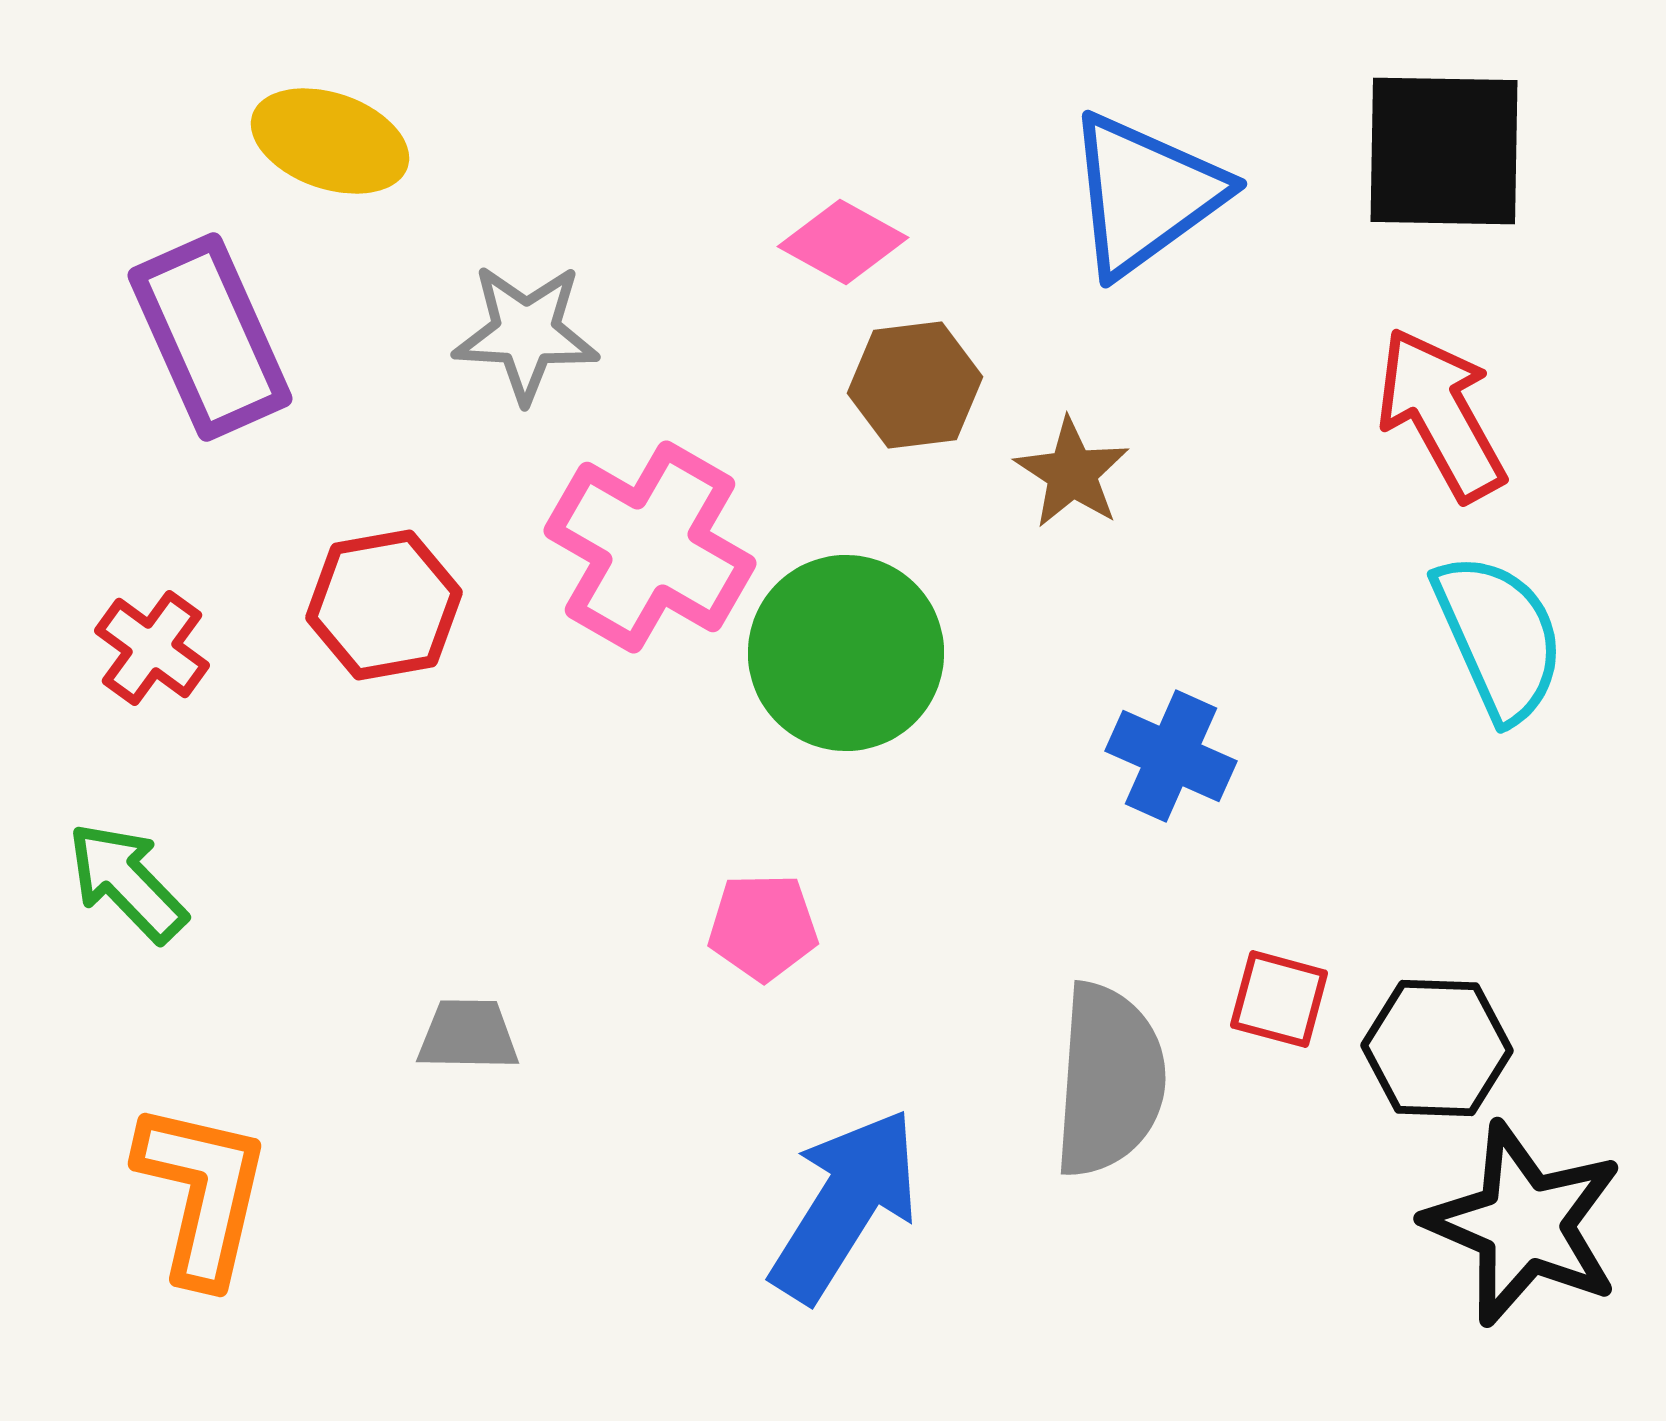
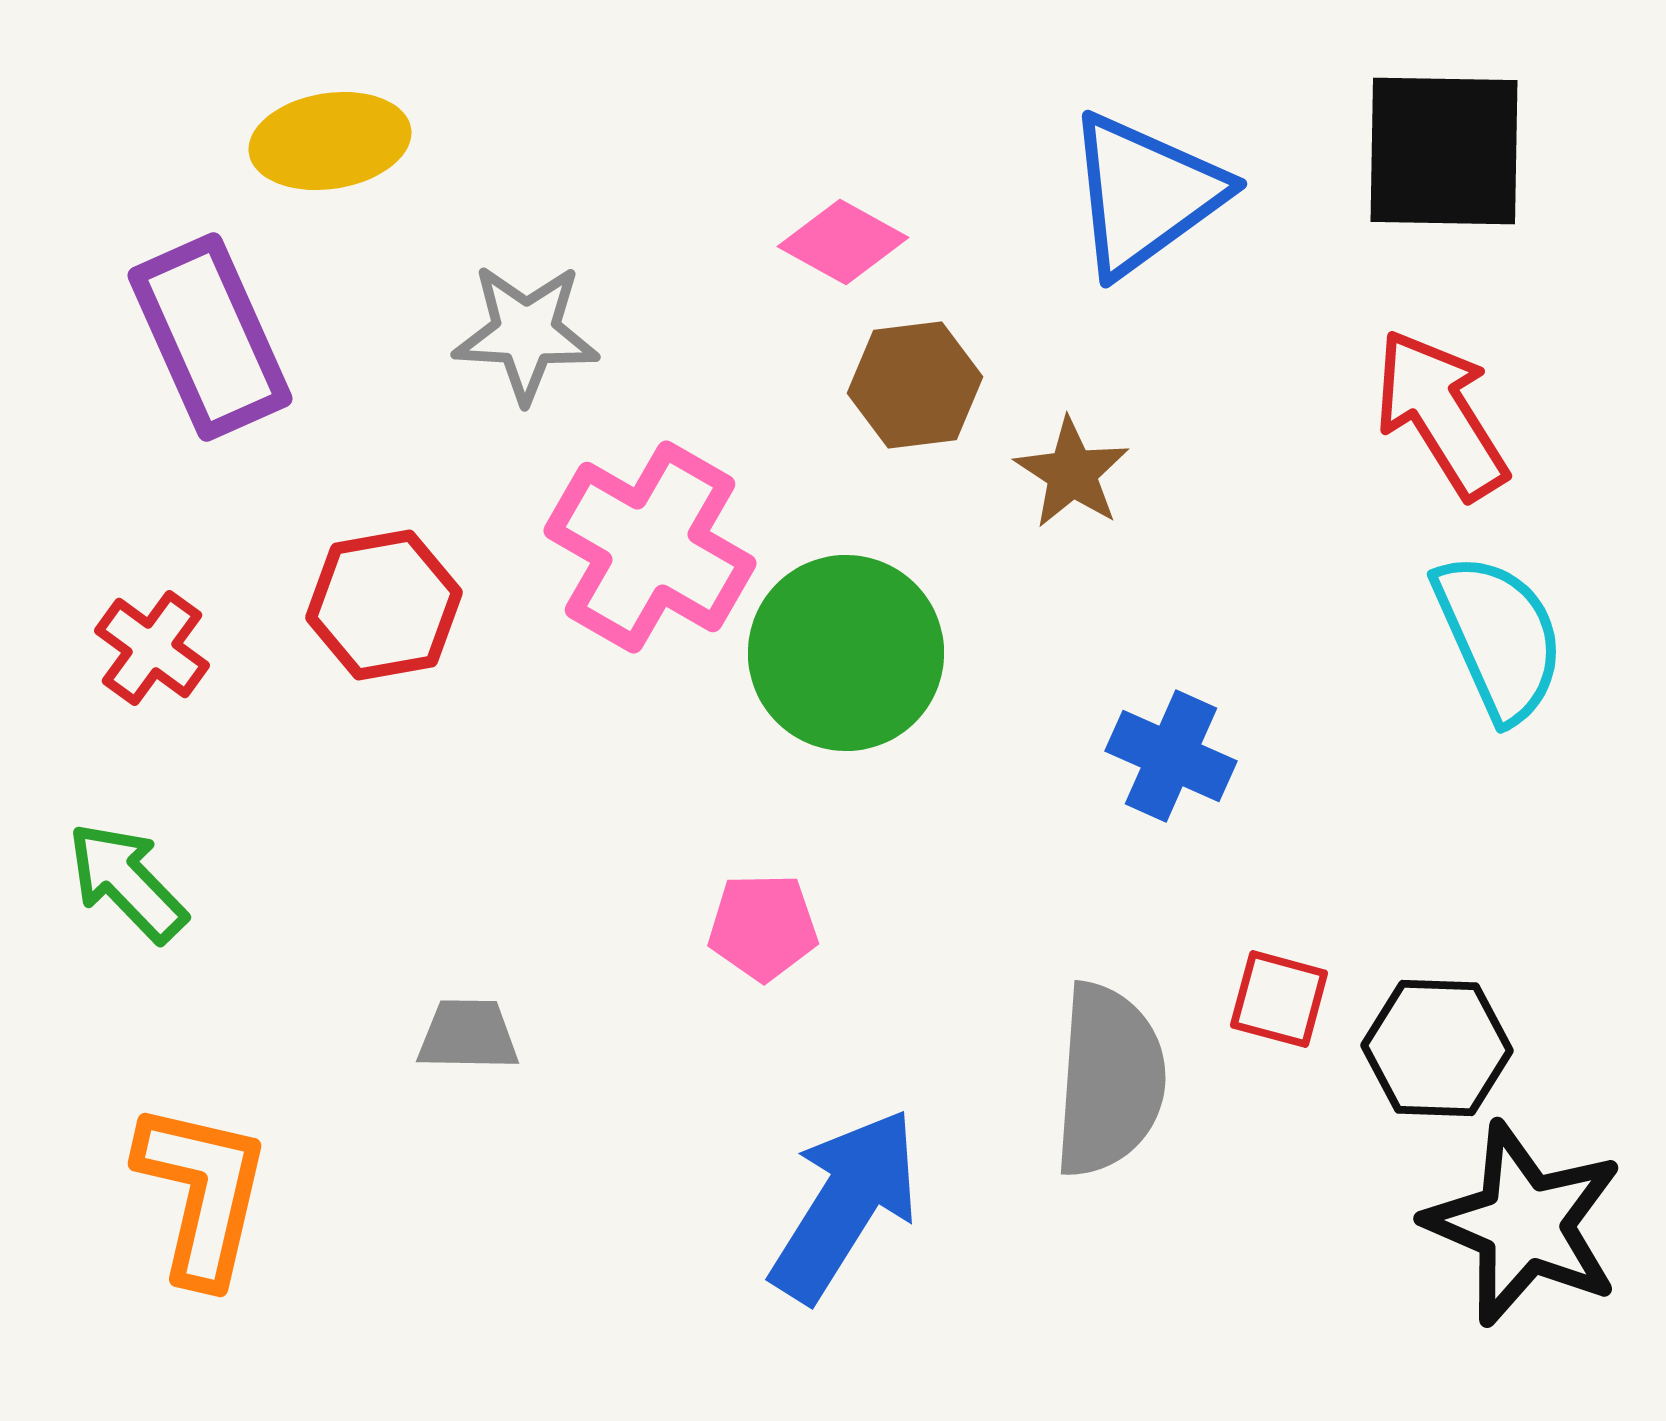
yellow ellipse: rotated 28 degrees counterclockwise
red arrow: rotated 3 degrees counterclockwise
